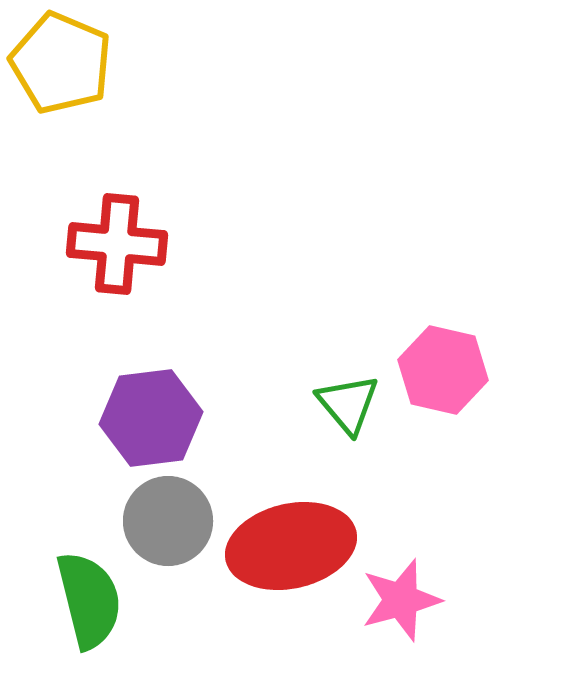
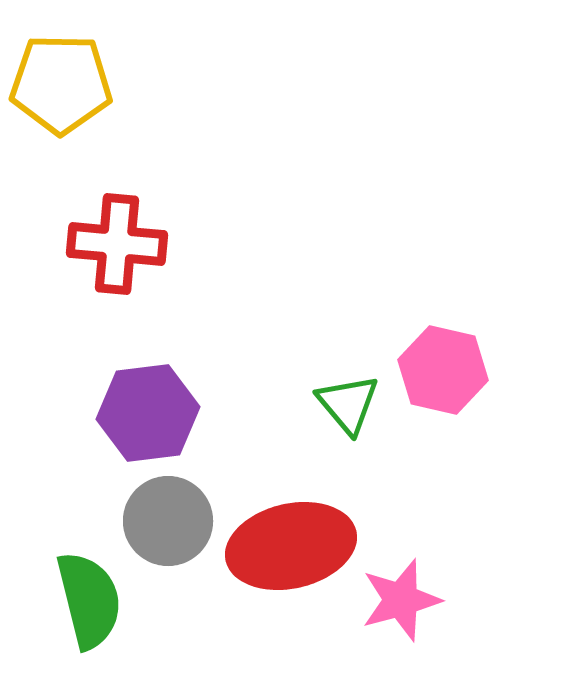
yellow pentagon: moved 21 px down; rotated 22 degrees counterclockwise
purple hexagon: moved 3 px left, 5 px up
